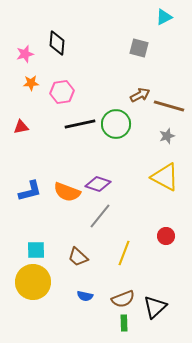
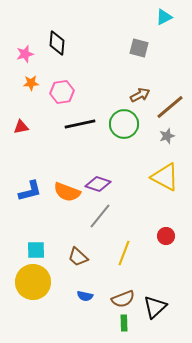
brown line: moved 1 px right, 1 px down; rotated 56 degrees counterclockwise
green circle: moved 8 px right
